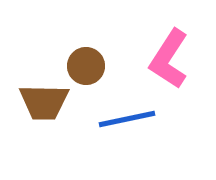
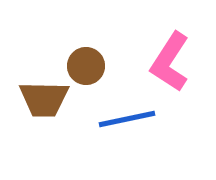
pink L-shape: moved 1 px right, 3 px down
brown trapezoid: moved 3 px up
